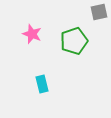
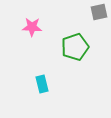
pink star: moved 7 px up; rotated 18 degrees counterclockwise
green pentagon: moved 1 px right, 6 px down
